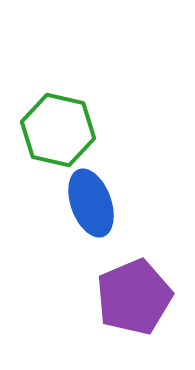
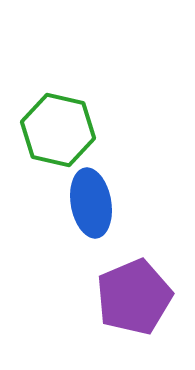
blue ellipse: rotated 10 degrees clockwise
